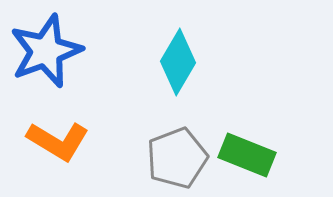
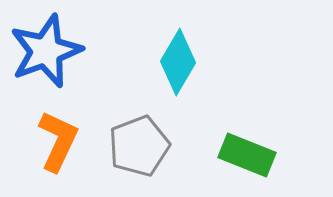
orange L-shape: rotated 96 degrees counterclockwise
gray pentagon: moved 38 px left, 12 px up
